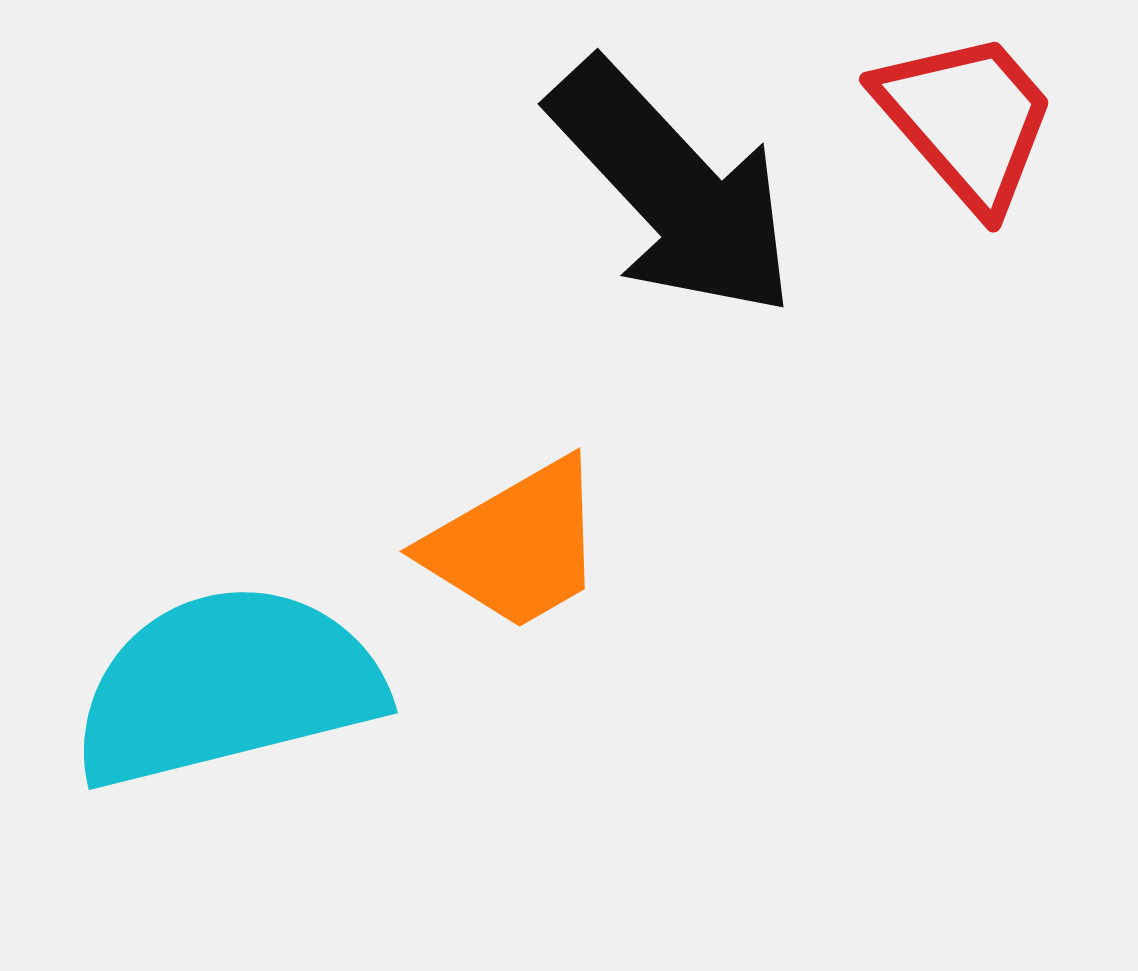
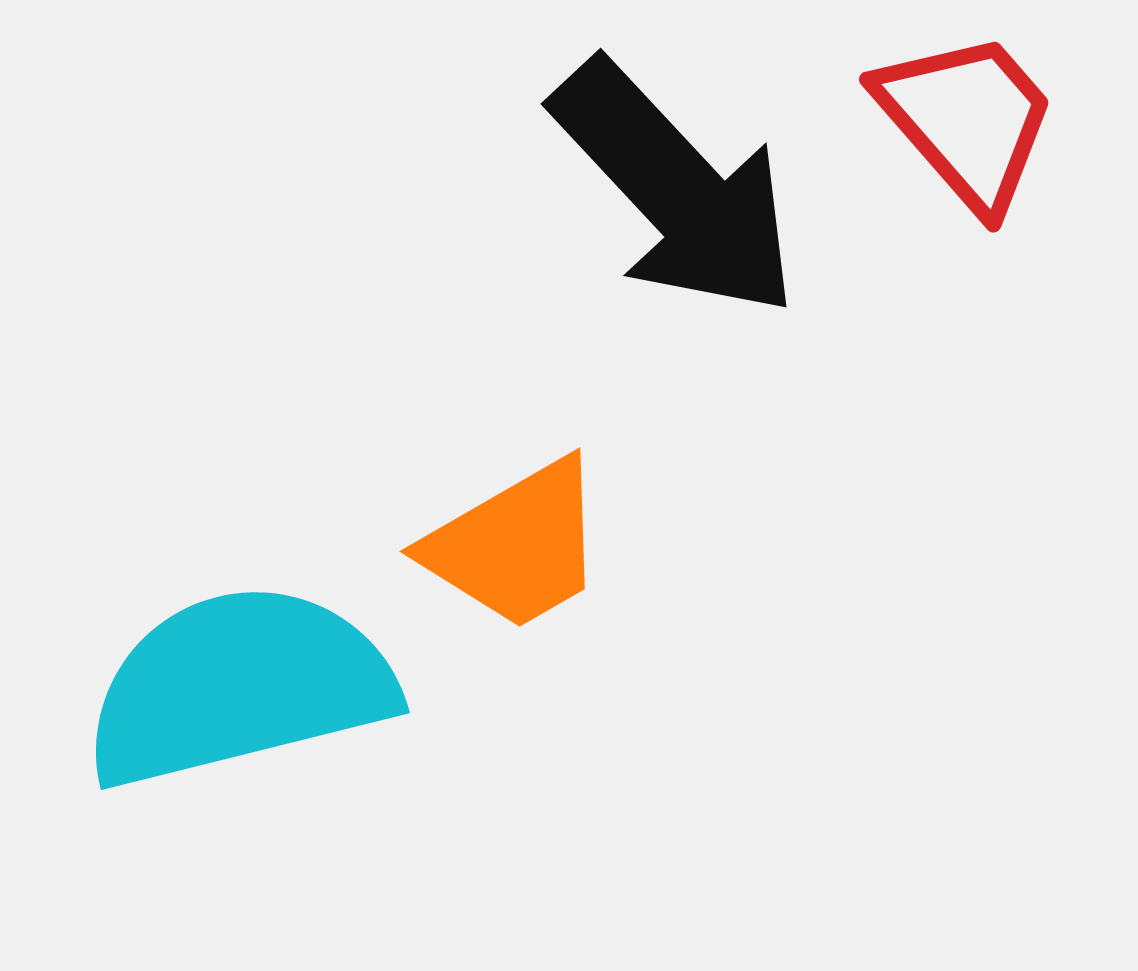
black arrow: moved 3 px right
cyan semicircle: moved 12 px right
